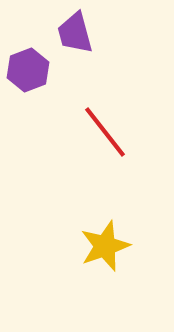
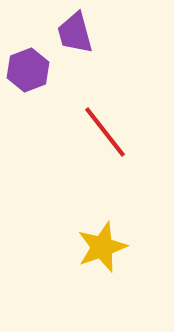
yellow star: moved 3 px left, 1 px down
